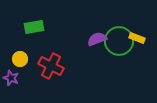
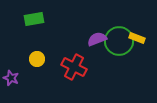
green rectangle: moved 8 px up
yellow circle: moved 17 px right
red cross: moved 23 px right, 1 px down
